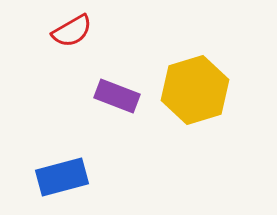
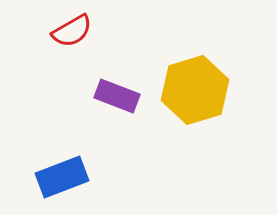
blue rectangle: rotated 6 degrees counterclockwise
